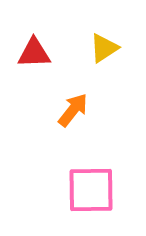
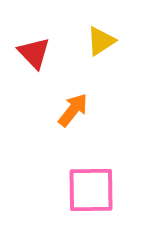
yellow triangle: moved 3 px left, 7 px up
red triangle: rotated 48 degrees clockwise
